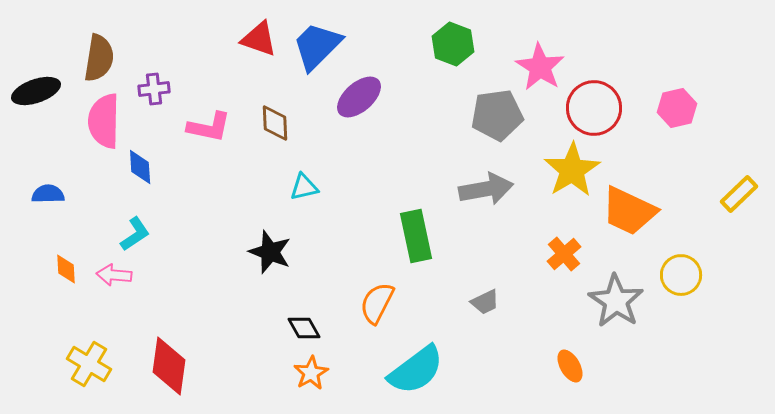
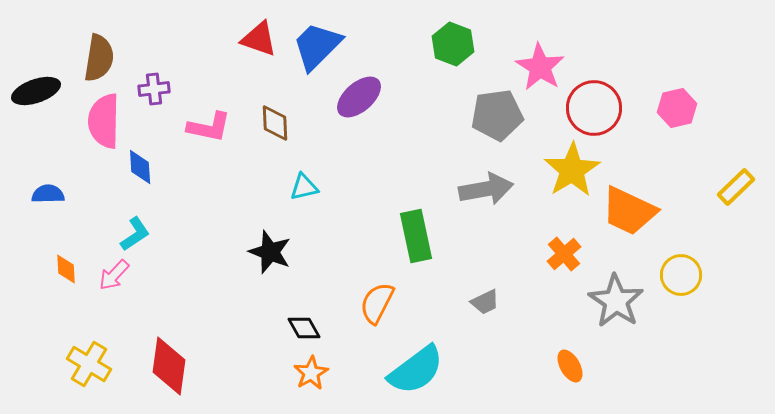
yellow rectangle: moved 3 px left, 7 px up
pink arrow: rotated 52 degrees counterclockwise
